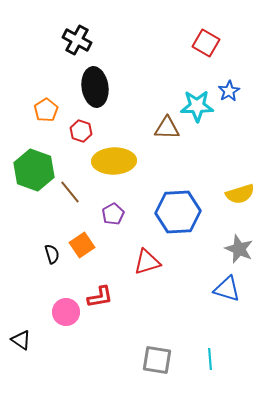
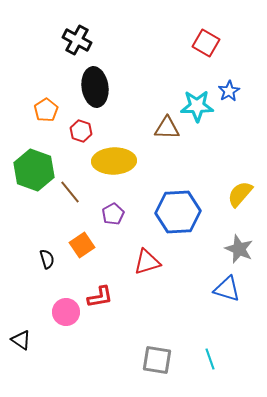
yellow semicircle: rotated 148 degrees clockwise
black semicircle: moved 5 px left, 5 px down
cyan line: rotated 15 degrees counterclockwise
